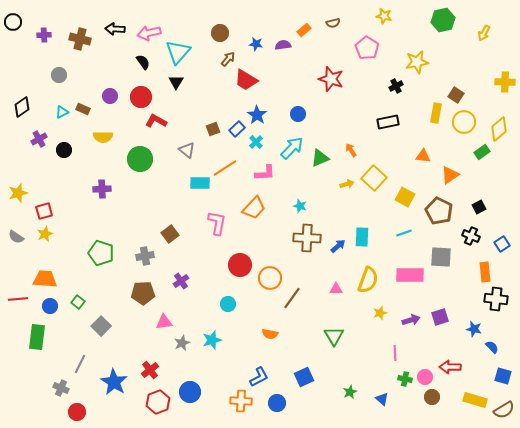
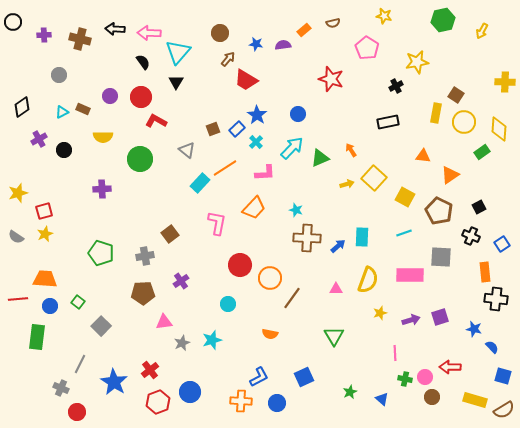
pink arrow at (149, 33): rotated 15 degrees clockwise
yellow arrow at (484, 33): moved 2 px left, 2 px up
yellow diamond at (499, 129): rotated 45 degrees counterclockwise
cyan rectangle at (200, 183): rotated 48 degrees counterclockwise
cyan star at (300, 206): moved 4 px left, 4 px down
